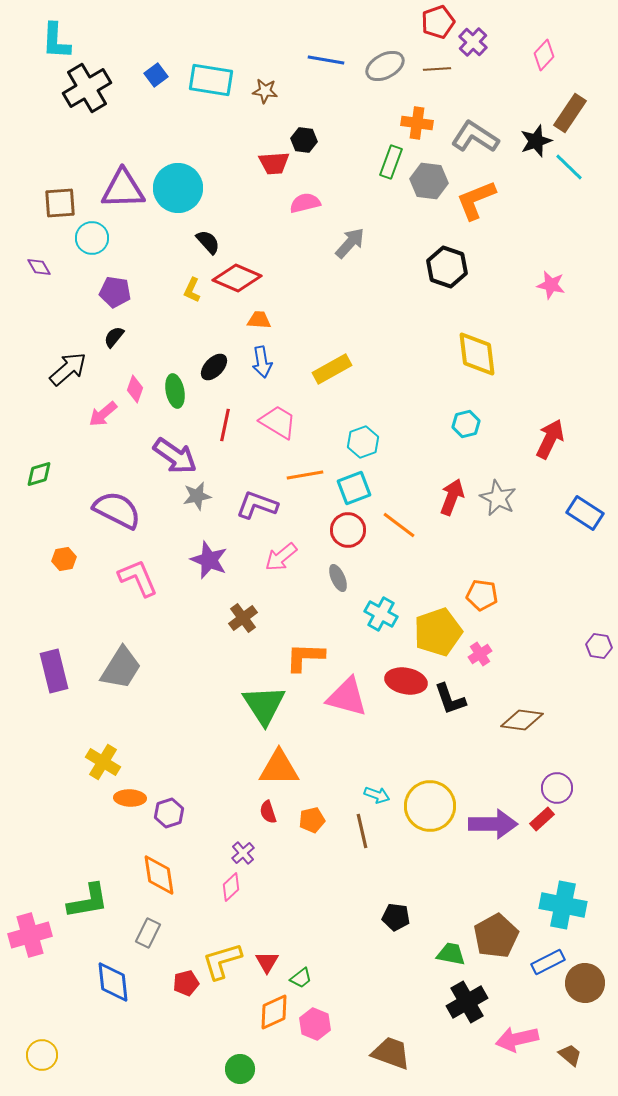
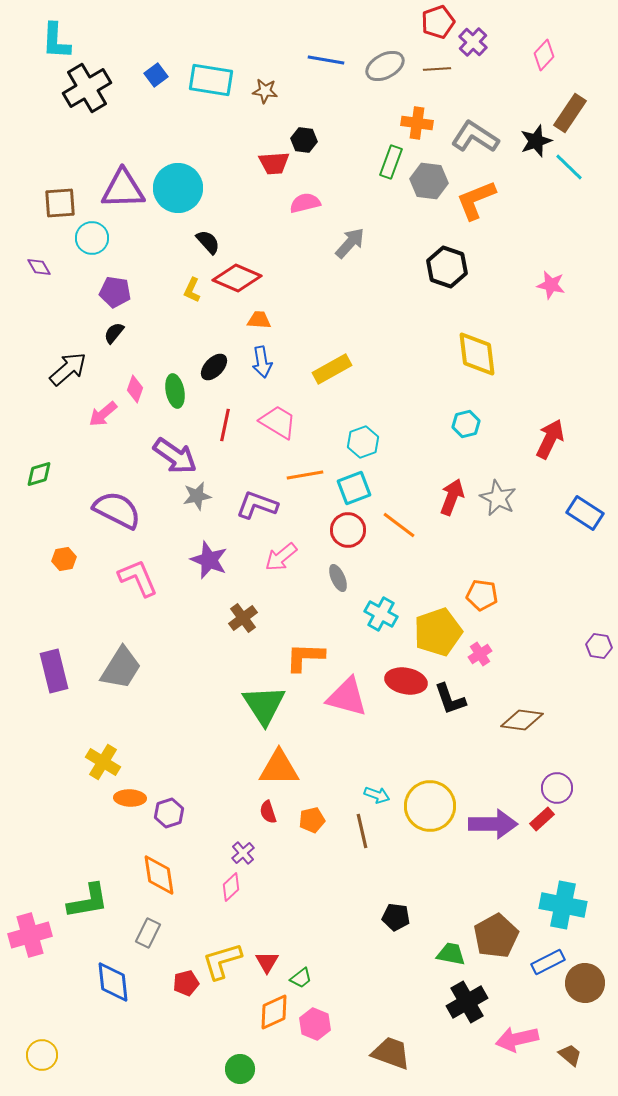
black semicircle at (114, 337): moved 4 px up
